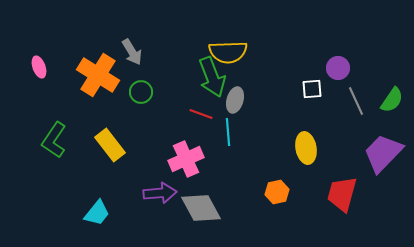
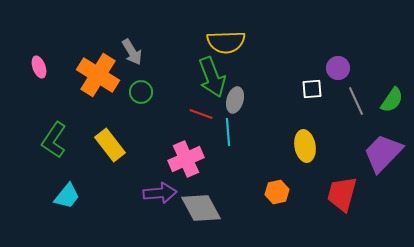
yellow semicircle: moved 2 px left, 10 px up
yellow ellipse: moved 1 px left, 2 px up
cyan trapezoid: moved 30 px left, 17 px up
